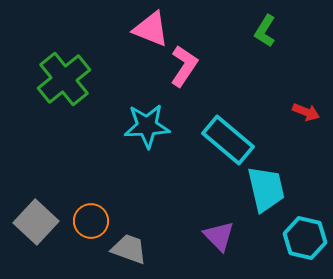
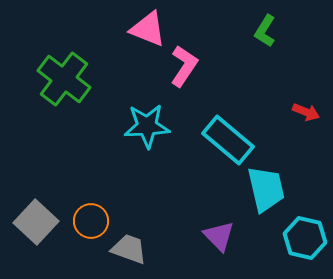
pink triangle: moved 3 px left
green cross: rotated 14 degrees counterclockwise
